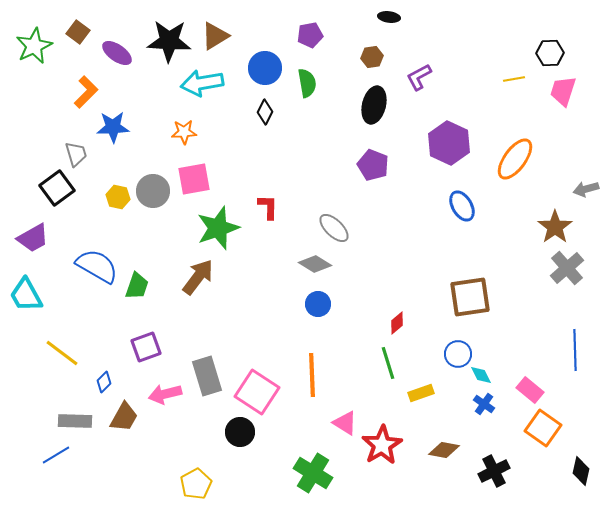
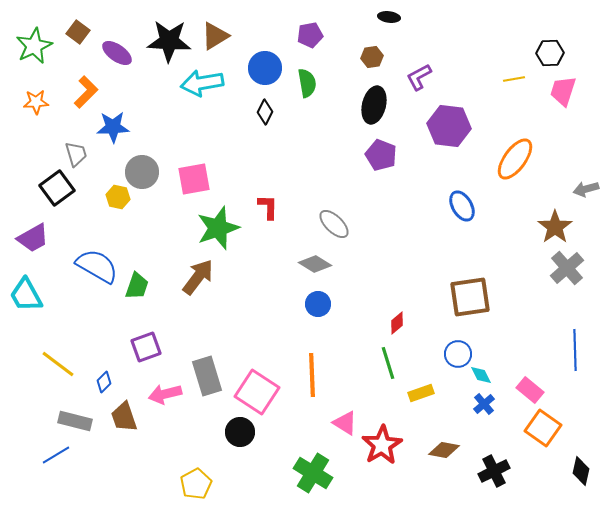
orange star at (184, 132): moved 148 px left, 30 px up
purple hexagon at (449, 143): moved 17 px up; rotated 18 degrees counterclockwise
purple pentagon at (373, 165): moved 8 px right, 10 px up
gray circle at (153, 191): moved 11 px left, 19 px up
gray ellipse at (334, 228): moved 4 px up
yellow line at (62, 353): moved 4 px left, 11 px down
blue cross at (484, 404): rotated 15 degrees clockwise
brown trapezoid at (124, 417): rotated 132 degrees clockwise
gray rectangle at (75, 421): rotated 12 degrees clockwise
